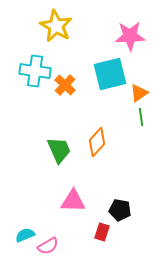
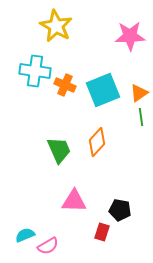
cyan square: moved 7 px left, 16 px down; rotated 8 degrees counterclockwise
orange cross: rotated 20 degrees counterclockwise
pink triangle: moved 1 px right
